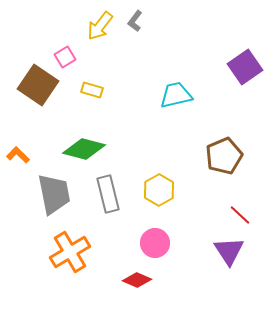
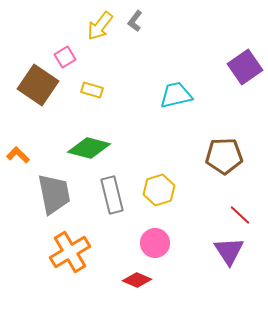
green diamond: moved 5 px right, 1 px up
brown pentagon: rotated 21 degrees clockwise
yellow hexagon: rotated 12 degrees clockwise
gray rectangle: moved 4 px right, 1 px down
